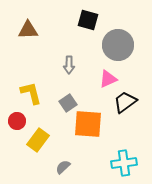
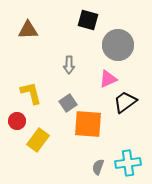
cyan cross: moved 4 px right
gray semicircle: moved 35 px right; rotated 28 degrees counterclockwise
